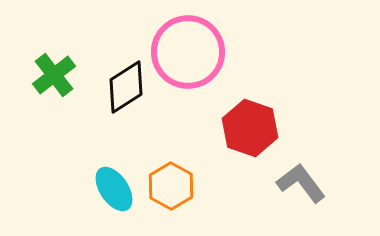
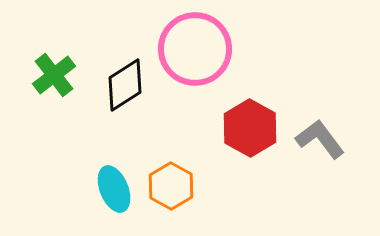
pink circle: moved 7 px right, 3 px up
black diamond: moved 1 px left, 2 px up
red hexagon: rotated 10 degrees clockwise
gray L-shape: moved 19 px right, 44 px up
cyan ellipse: rotated 12 degrees clockwise
